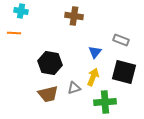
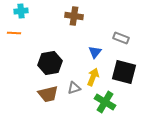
cyan cross: rotated 16 degrees counterclockwise
gray rectangle: moved 2 px up
black hexagon: rotated 20 degrees counterclockwise
green cross: rotated 35 degrees clockwise
